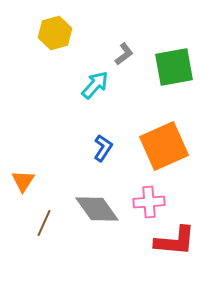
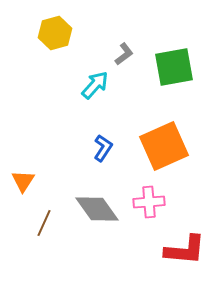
red L-shape: moved 10 px right, 9 px down
